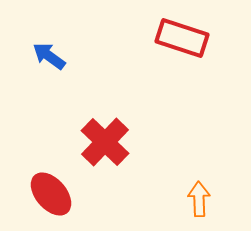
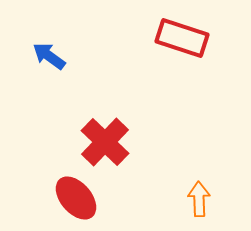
red ellipse: moved 25 px right, 4 px down
